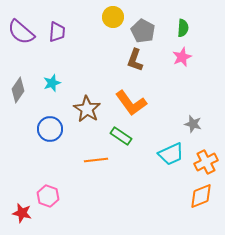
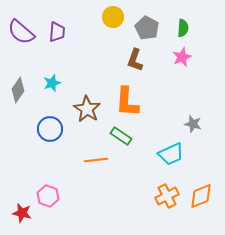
gray pentagon: moved 4 px right, 3 px up
orange L-shape: moved 4 px left, 1 px up; rotated 40 degrees clockwise
orange cross: moved 39 px left, 34 px down
